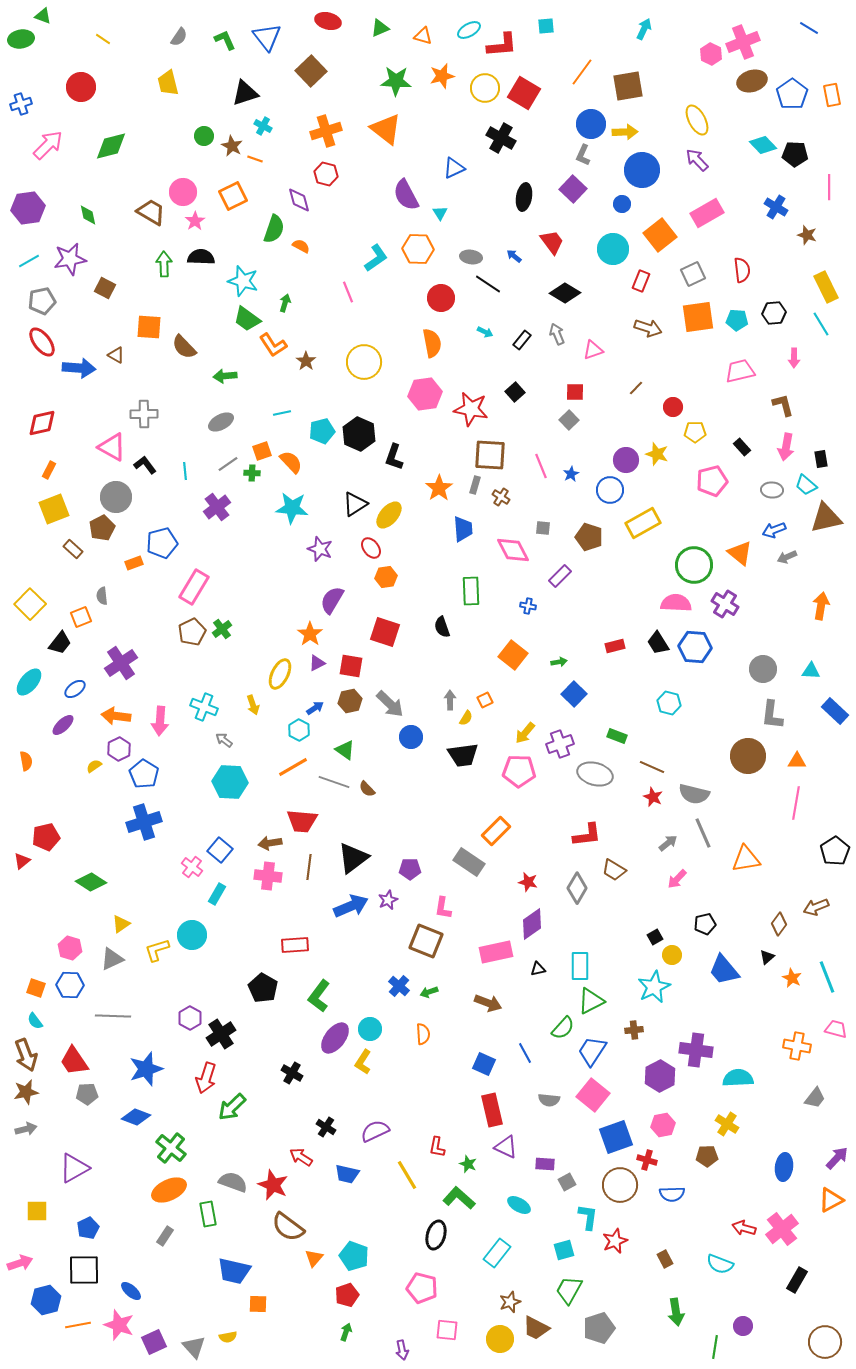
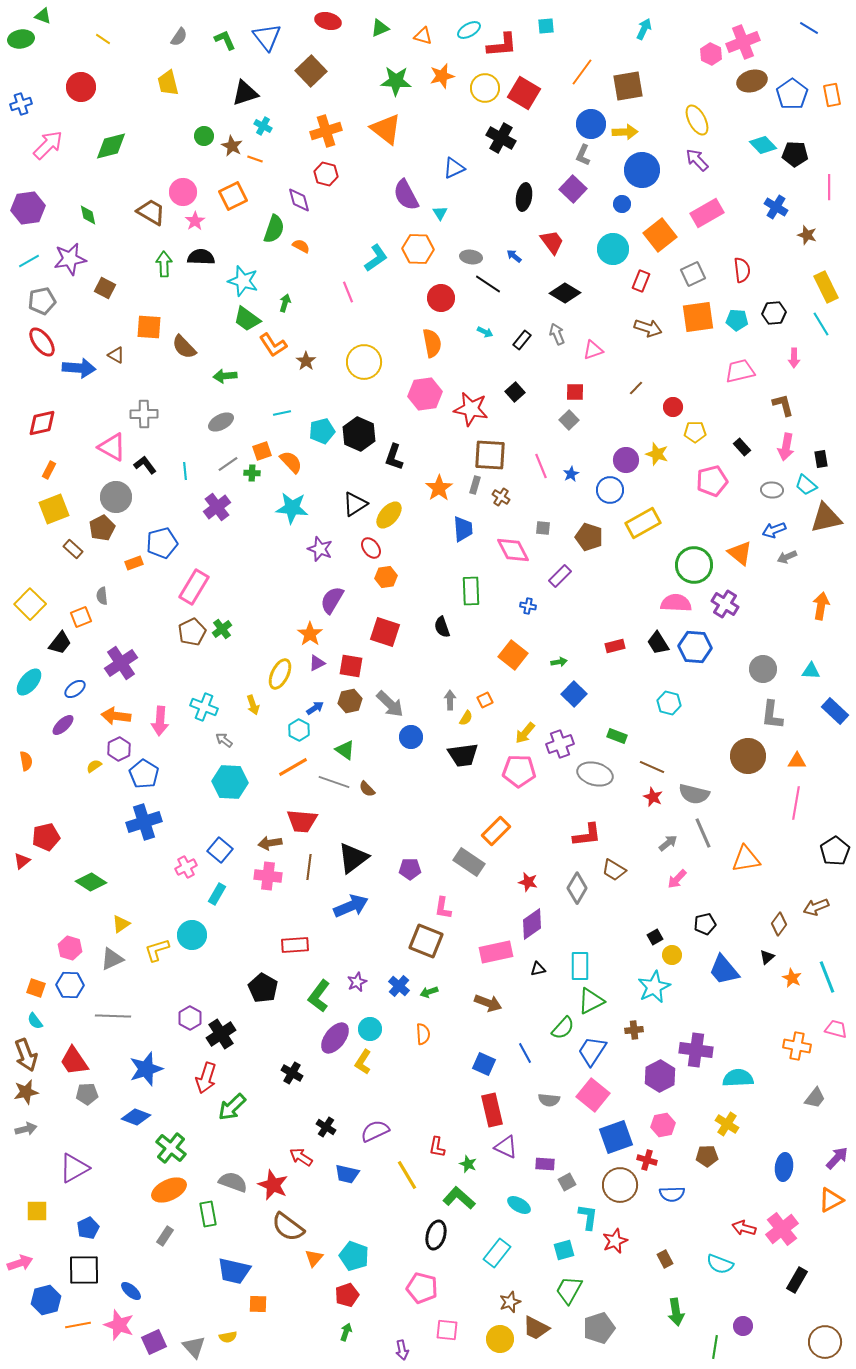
pink cross at (192, 867): moved 6 px left; rotated 25 degrees clockwise
purple star at (388, 900): moved 31 px left, 82 px down
